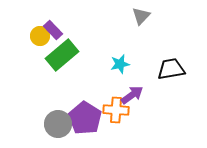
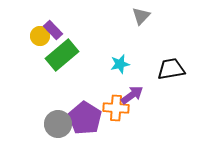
orange cross: moved 2 px up
